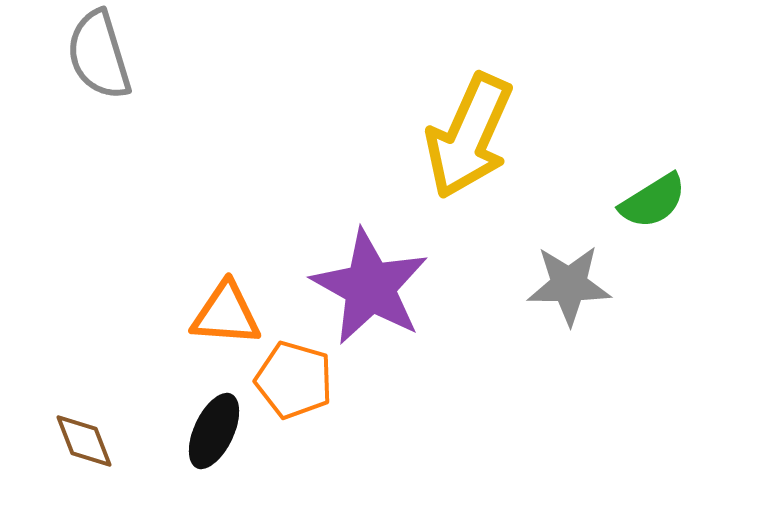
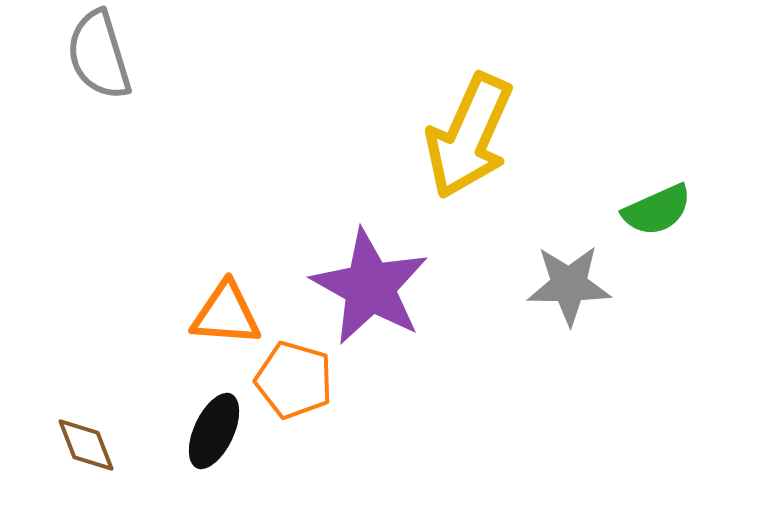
green semicircle: moved 4 px right, 9 px down; rotated 8 degrees clockwise
brown diamond: moved 2 px right, 4 px down
